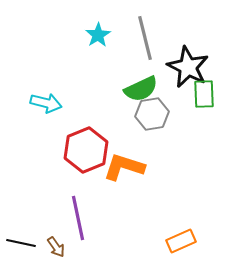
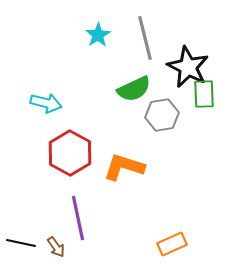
green semicircle: moved 7 px left
gray hexagon: moved 10 px right, 1 px down
red hexagon: moved 16 px left, 3 px down; rotated 9 degrees counterclockwise
orange rectangle: moved 9 px left, 3 px down
